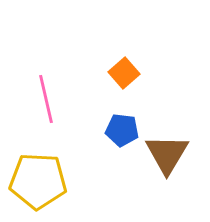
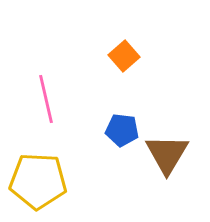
orange square: moved 17 px up
